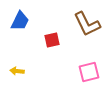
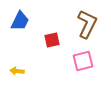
brown L-shape: rotated 128 degrees counterclockwise
pink square: moved 6 px left, 11 px up
